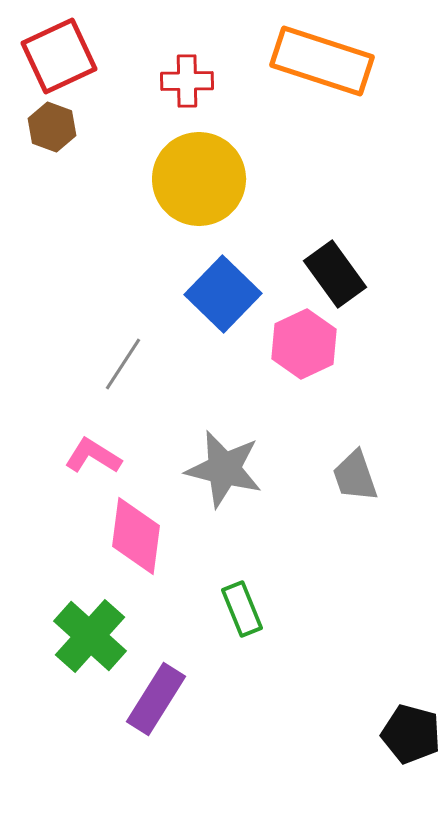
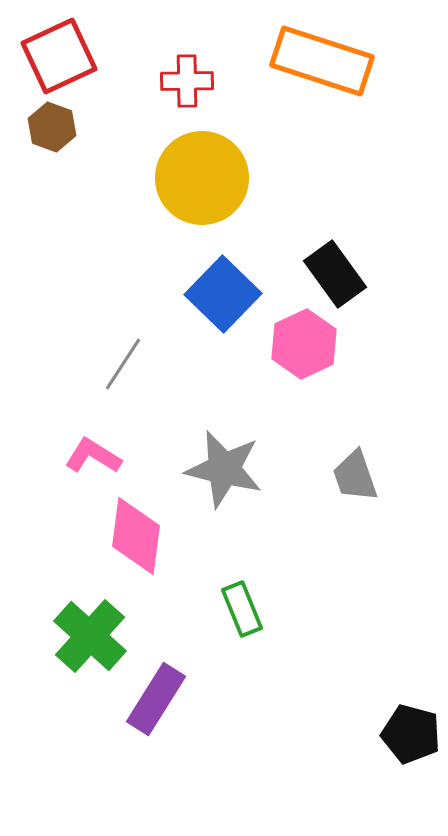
yellow circle: moved 3 px right, 1 px up
